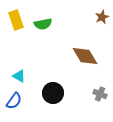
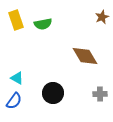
cyan triangle: moved 2 px left, 2 px down
gray cross: rotated 24 degrees counterclockwise
